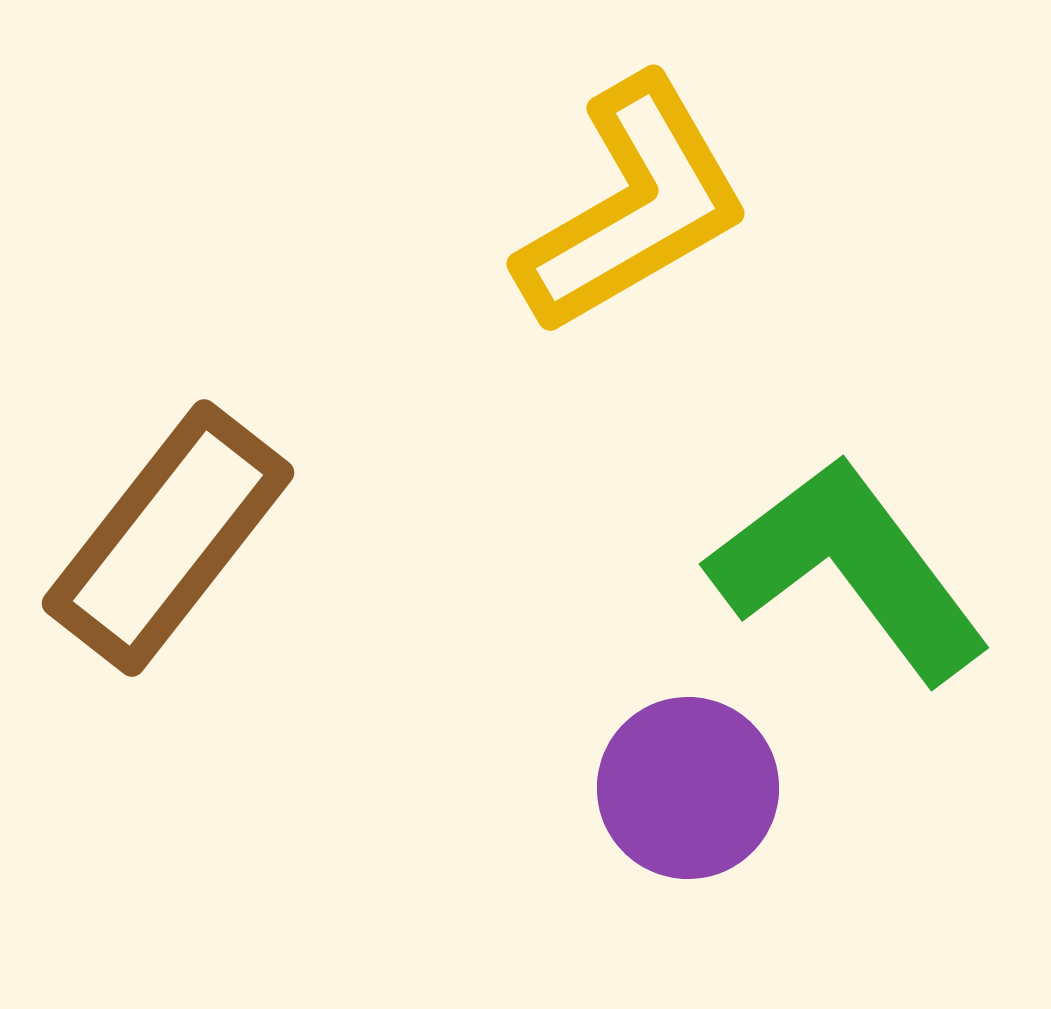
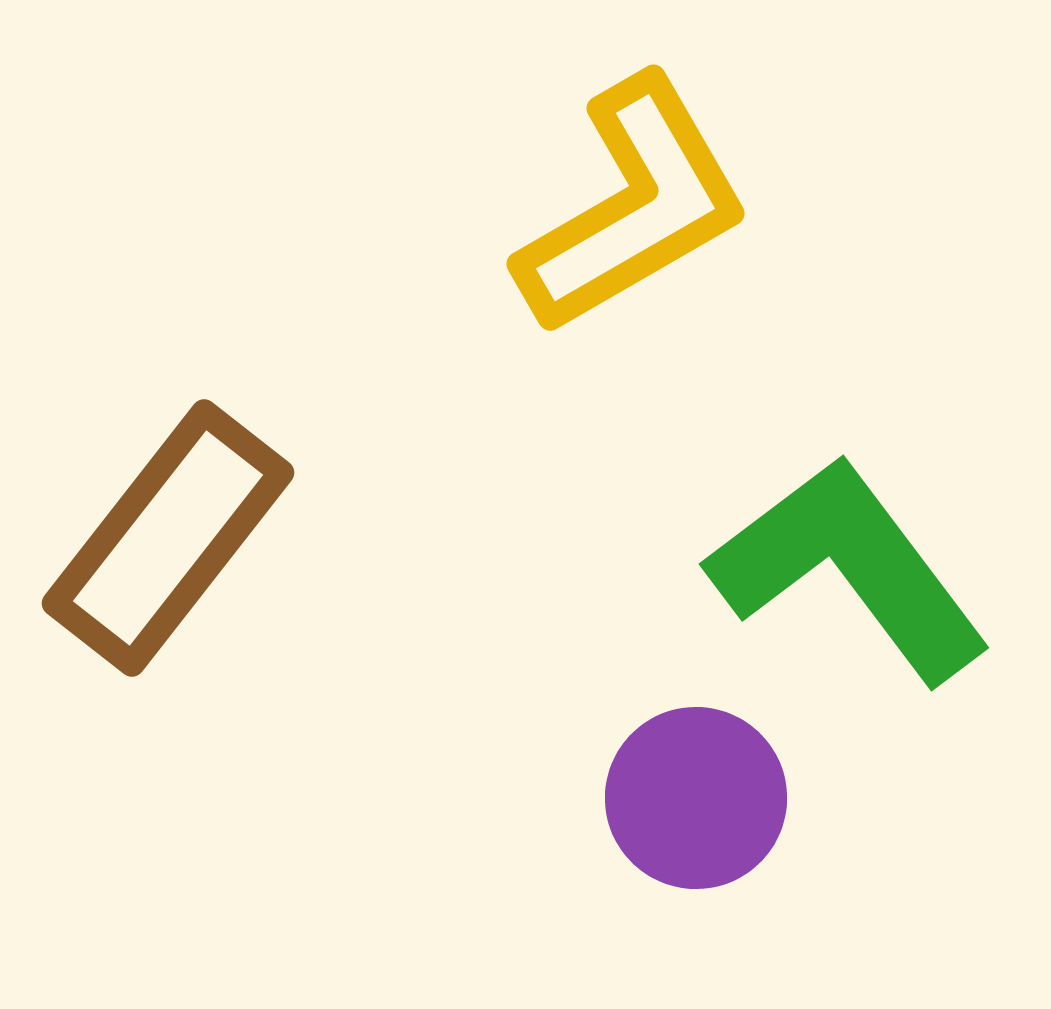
purple circle: moved 8 px right, 10 px down
